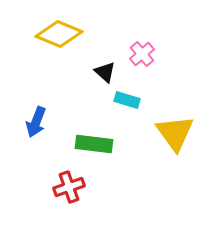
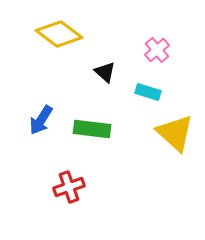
yellow diamond: rotated 15 degrees clockwise
pink cross: moved 15 px right, 4 px up
cyan rectangle: moved 21 px right, 8 px up
blue arrow: moved 5 px right, 2 px up; rotated 12 degrees clockwise
yellow triangle: rotated 12 degrees counterclockwise
green rectangle: moved 2 px left, 15 px up
